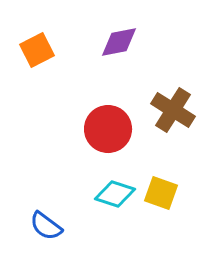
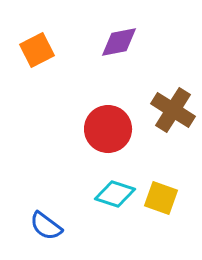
yellow square: moved 5 px down
